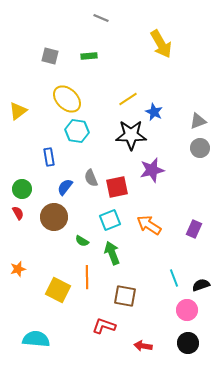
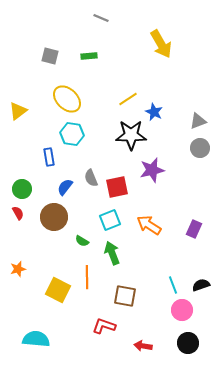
cyan hexagon: moved 5 px left, 3 px down
cyan line: moved 1 px left, 7 px down
pink circle: moved 5 px left
